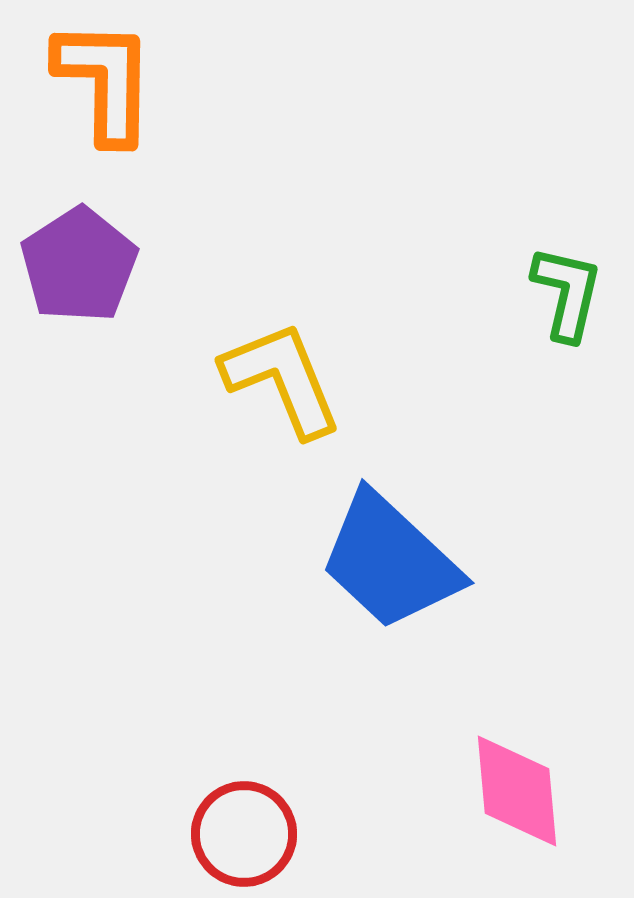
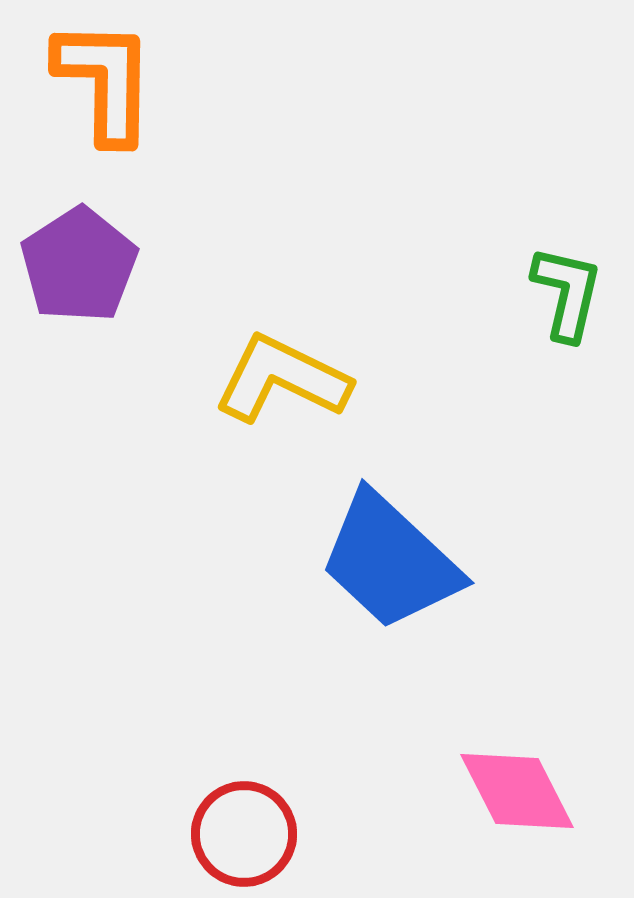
yellow L-shape: rotated 42 degrees counterclockwise
pink diamond: rotated 22 degrees counterclockwise
